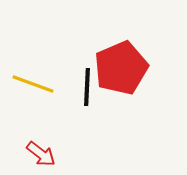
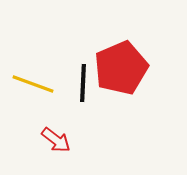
black line: moved 4 px left, 4 px up
red arrow: moved 15 px right, 14 px up
